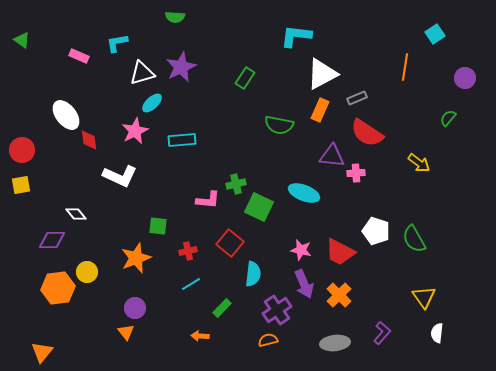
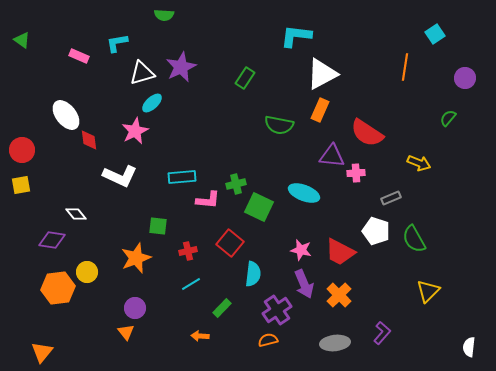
green semicircle at (175, 17): moved 11 px left, 2 px up
gray rectangle at (357, 98): moved 34 px right, 100 px down
cyan rectangle at (182, 140): moved 37 px down
yellow arrow at (419, 163): rotated 15 degrees counterclockwise
purple diamond at (52, 240): rotated 8 degrees clockwise
yellow triangle at (424, 297): moved 4 px right, 6 px up; rotated 20 degrees clockwise
white semicircle at (437, 333): moved 32 px right, 14 px down
